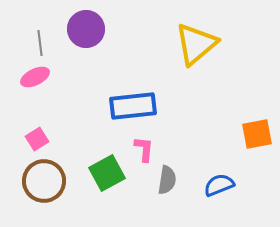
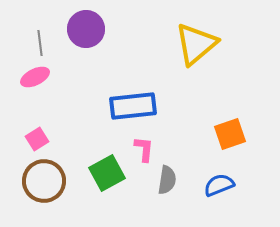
orange square: moved 27 px left; rotated 8 degrees counterclockwise
